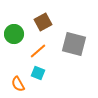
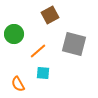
brown square: moved 7 px right, 7 px up
cyan square: moved 5 px right; rotated 16 degrees counterclockwise
